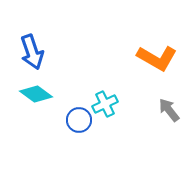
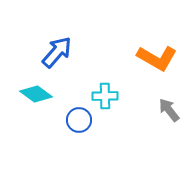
blue arrow: moved 25 px right; rotated 120 degrees counterclockwise
cyan cross: moved 8 px up; rotated 25 degrees clockwise
